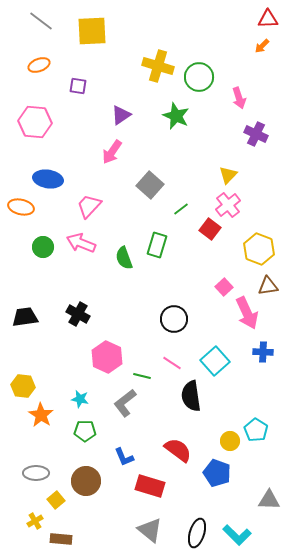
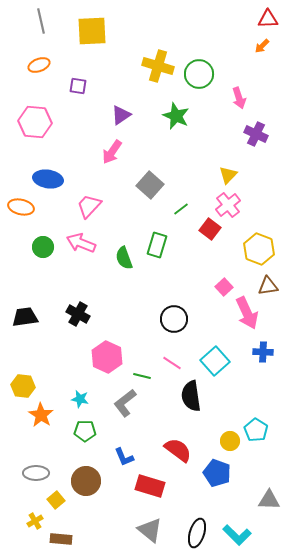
gray line at (41, 21): rotated 40 degrees clockwise
green circle at (199, 77): moved 3 px up
